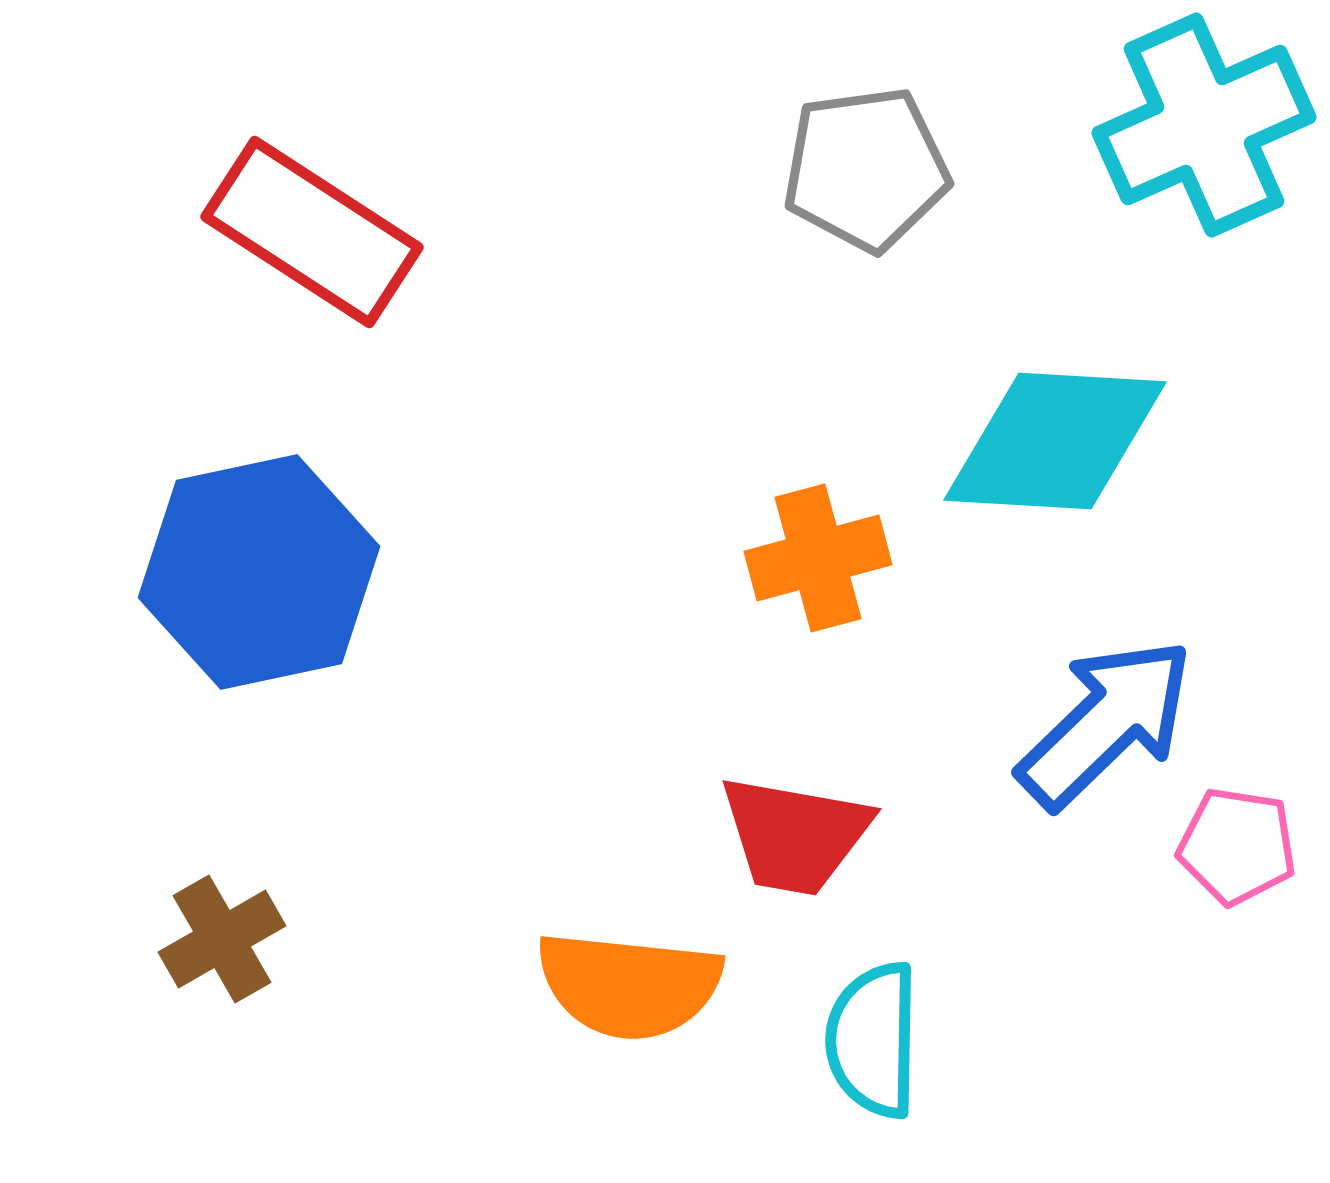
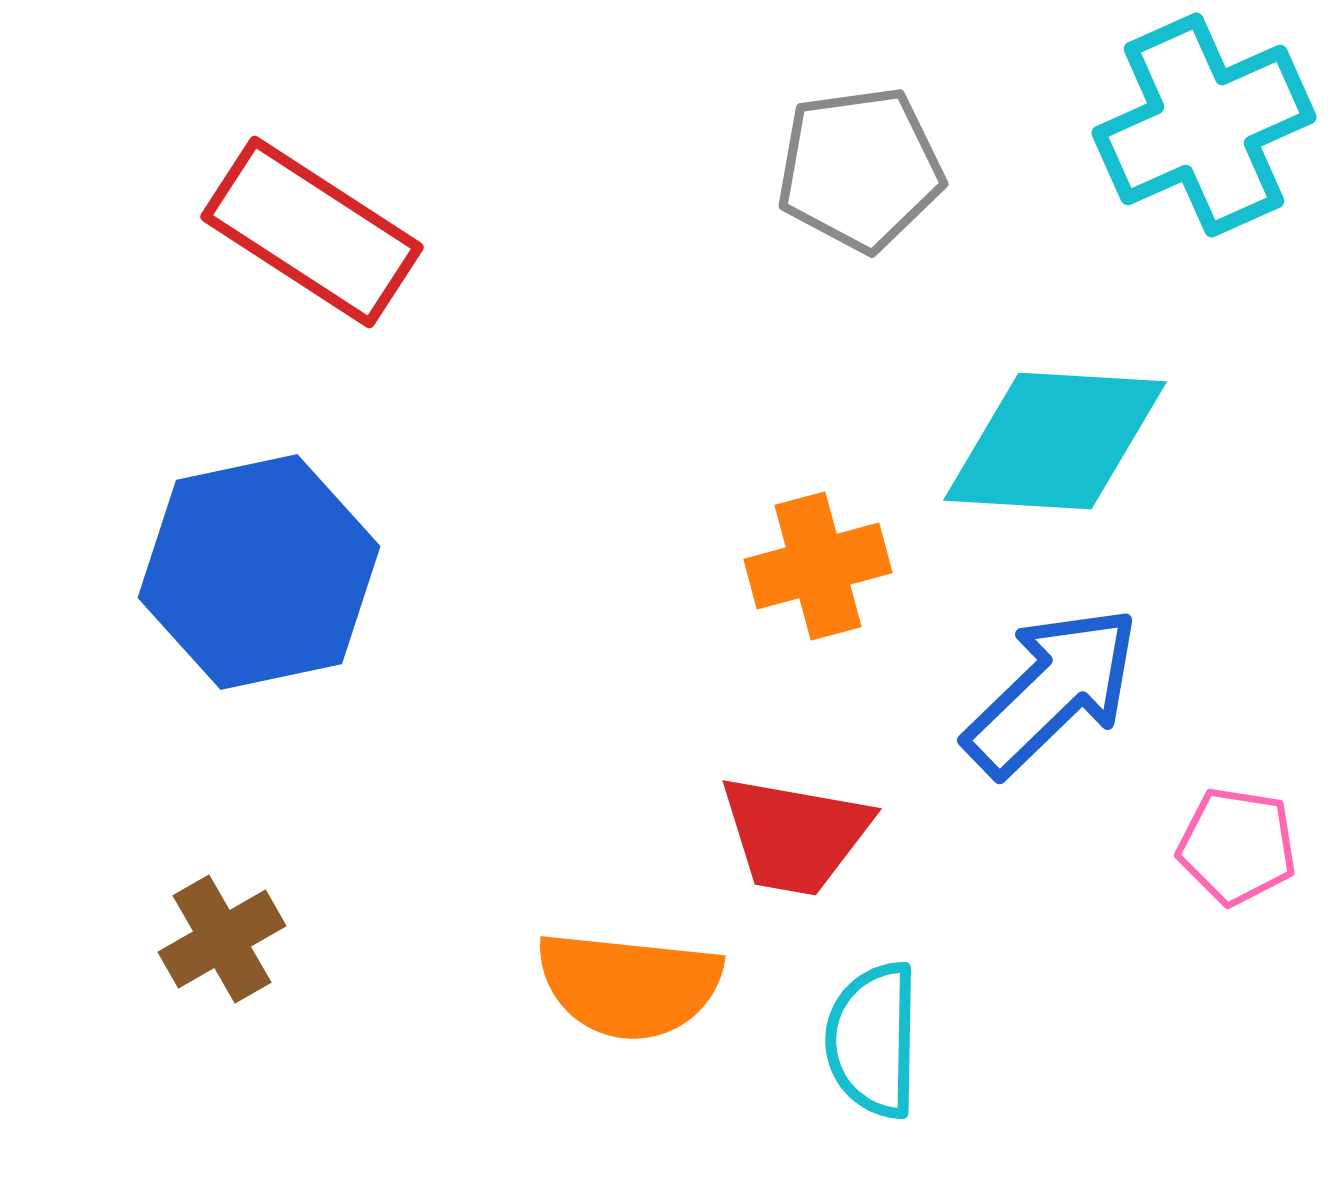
gray pentagon: moved 6 px left
orange cross: moved 8 px down
blue arrow: moved 54 px left, 32 px up
